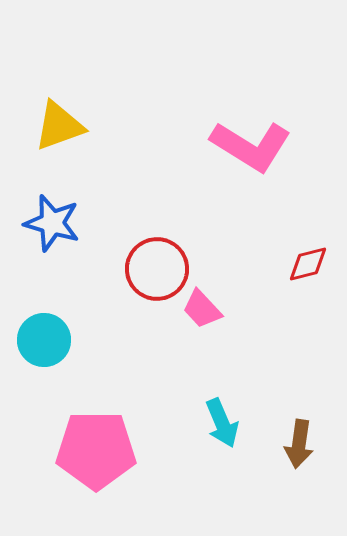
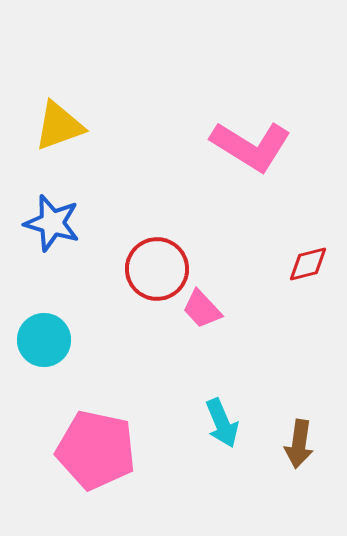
pink pentagon: rotated 12 degrees clockwise
